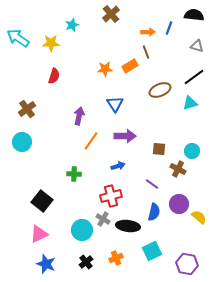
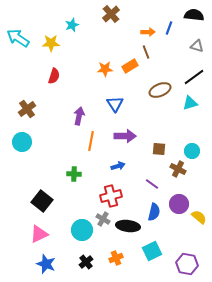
orange line at (91, 141): rotated 24 degrees counterclockwise
